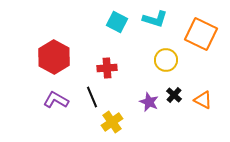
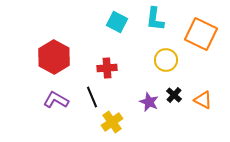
cyan L-shape: rotated 80 degrees clockwise
